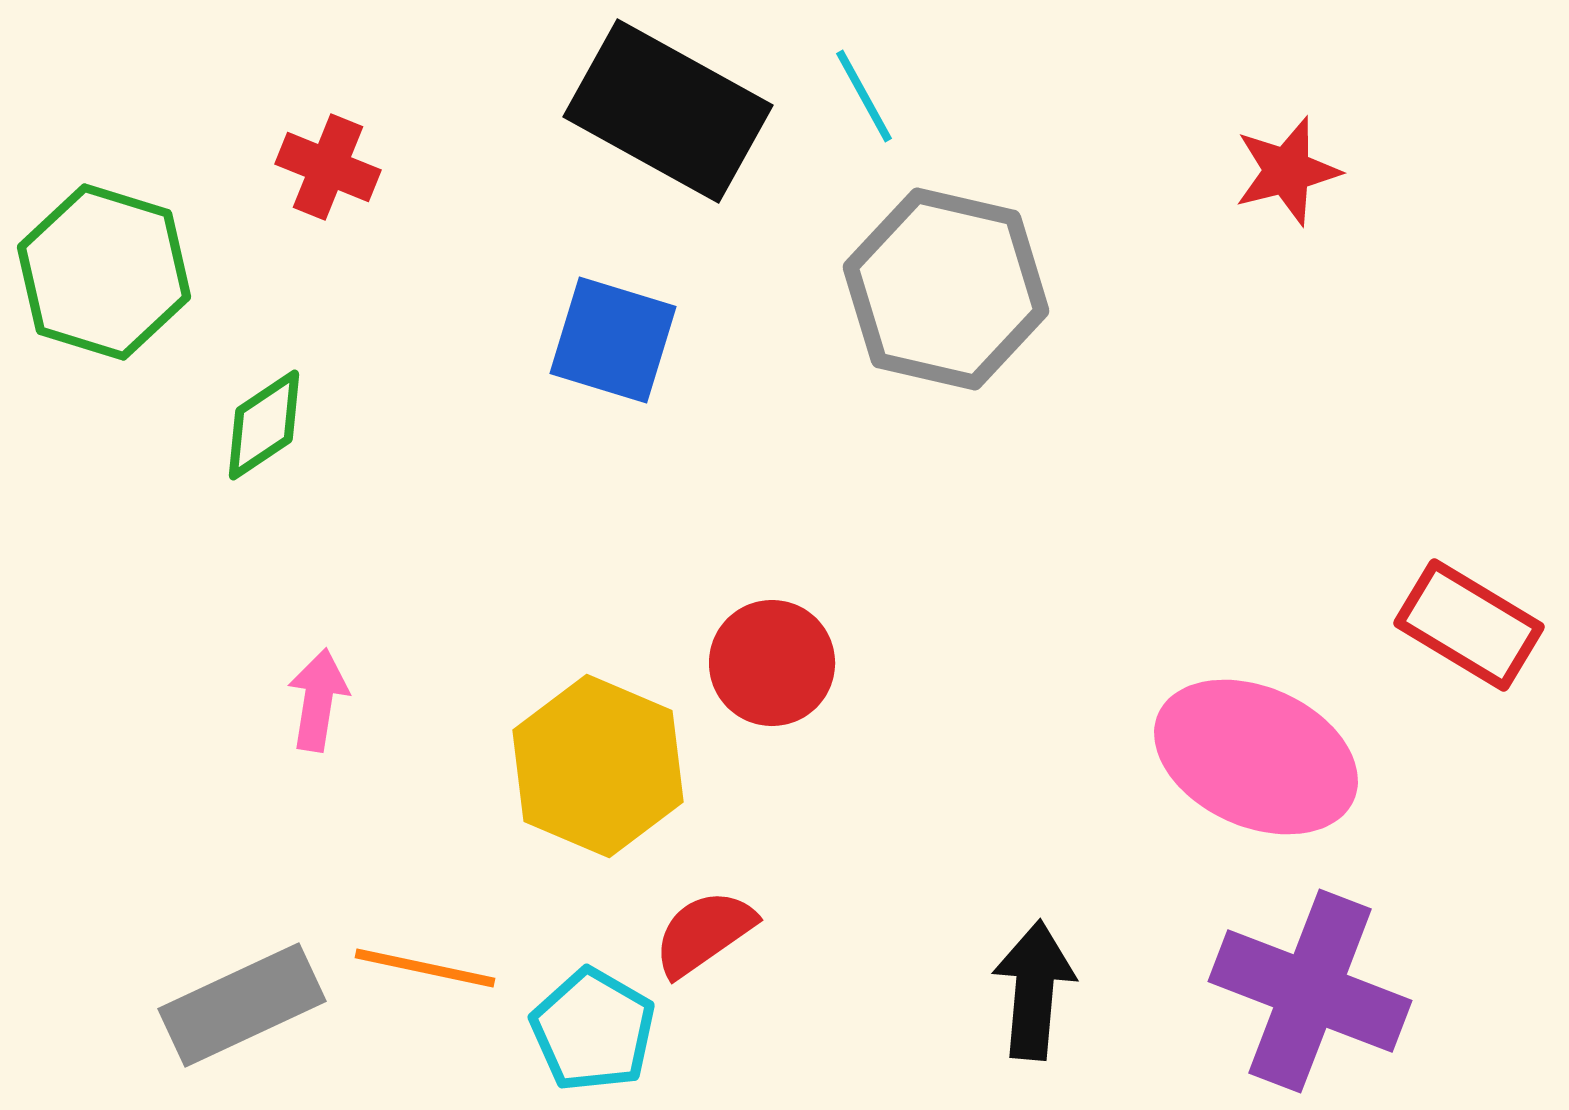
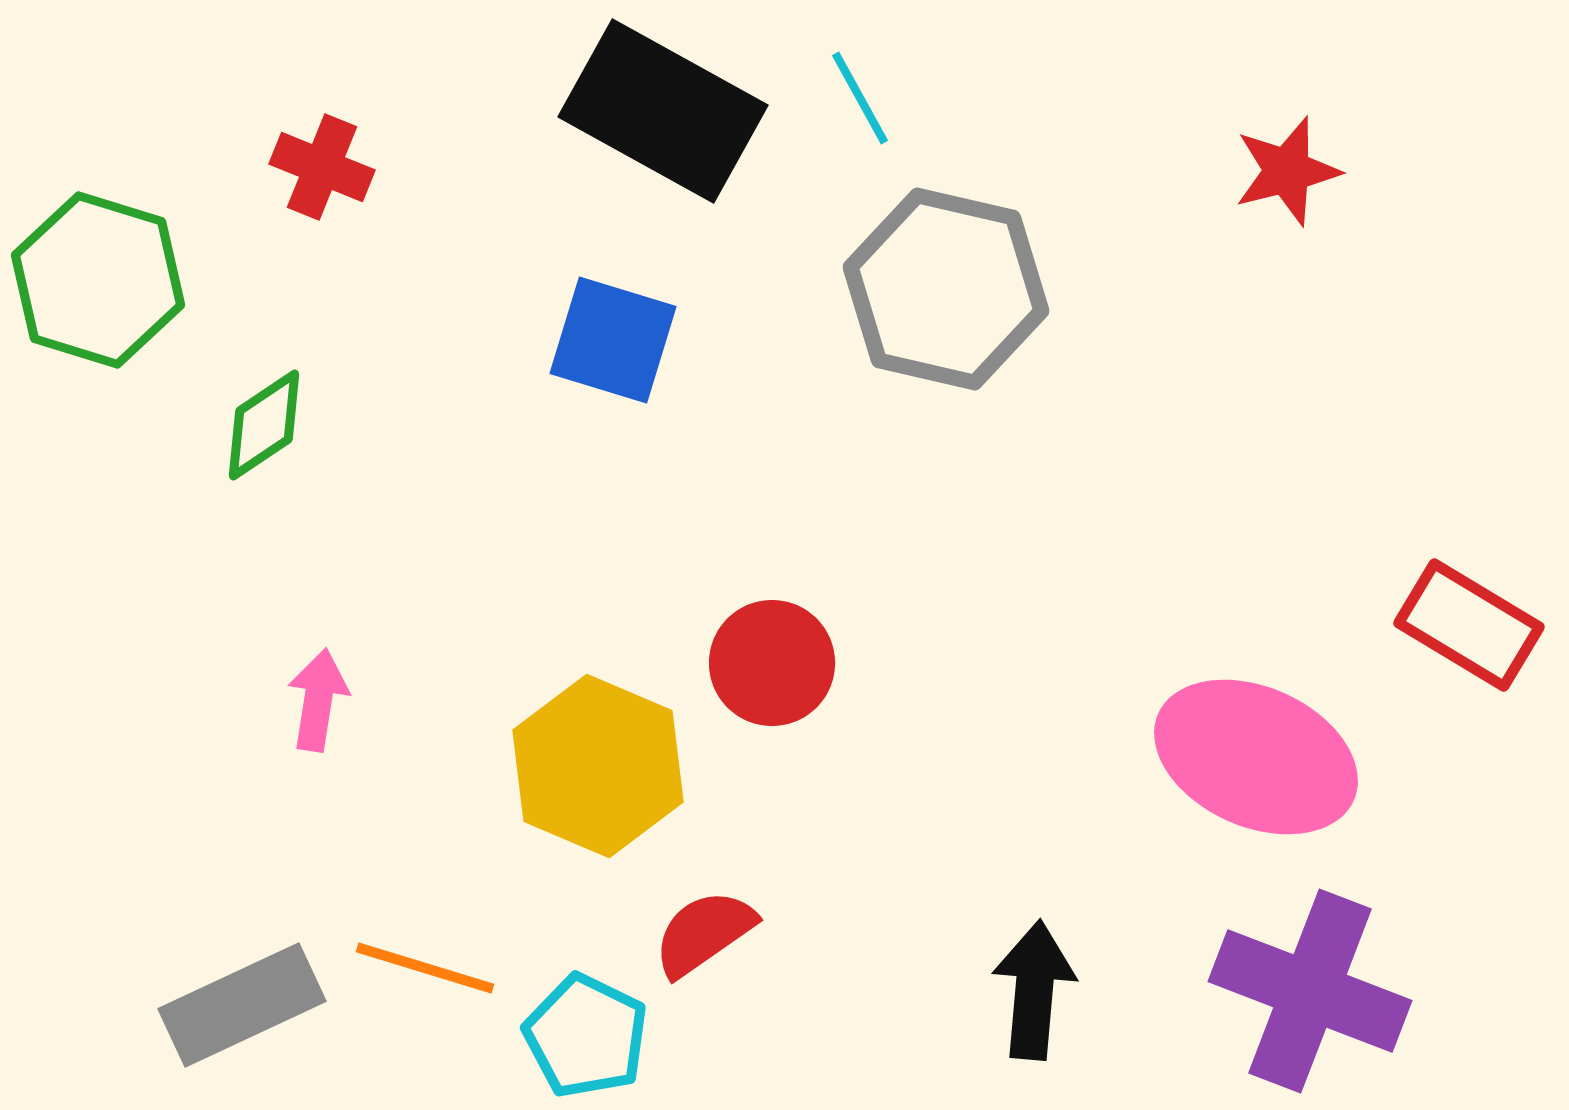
cyan line: moved 4 px left, 2 px down
black rectangle: moved 5 px left
red cross: moved 6 px left
green hexagon: moved 6 px left, 8 px down
orange line: rotated 5 degrees clockwise
cyan pentagon: moved 7 px left, 6 px down; rotated 4 degrees counterclockwise
